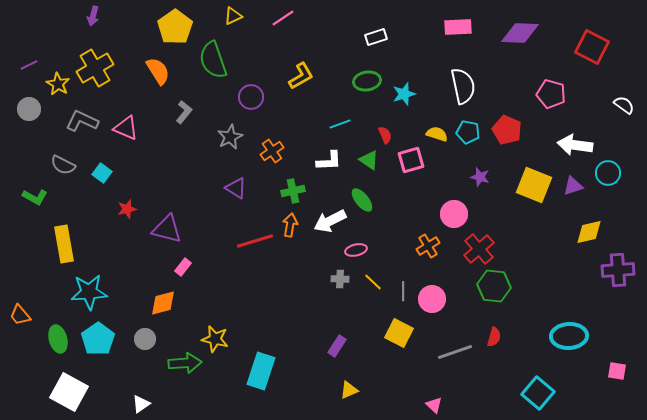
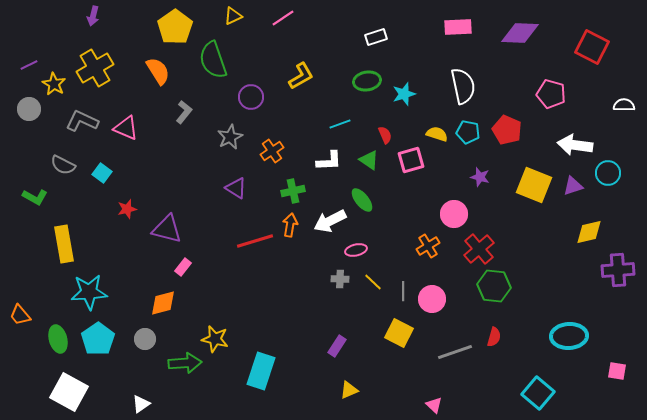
yellow star at (58, 84): moved 4 px left
white semicircle at (624, 105): rotated 35 degrees counterclockwise
